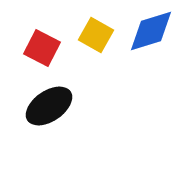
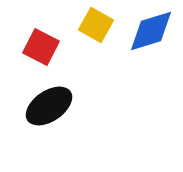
yellow square: moved 10 px up
red square: moved 1 px left, 1 px up
